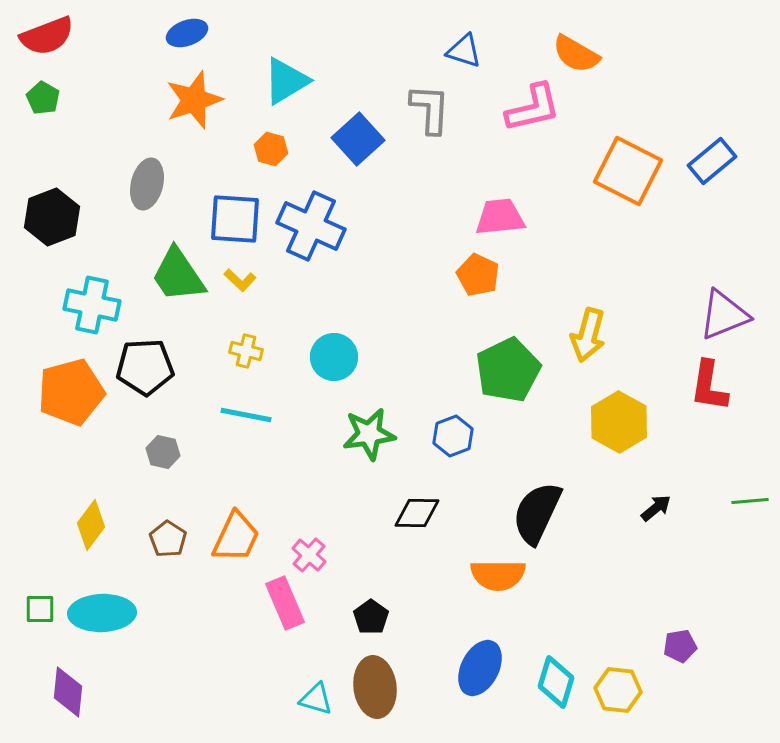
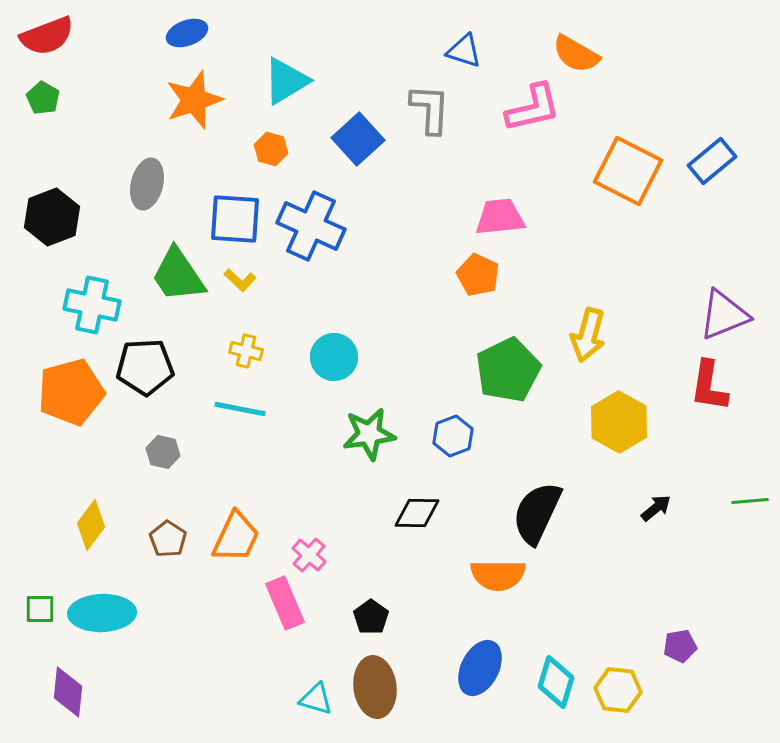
cyan line at (246, 415): moved 6 px left, 6 px up
